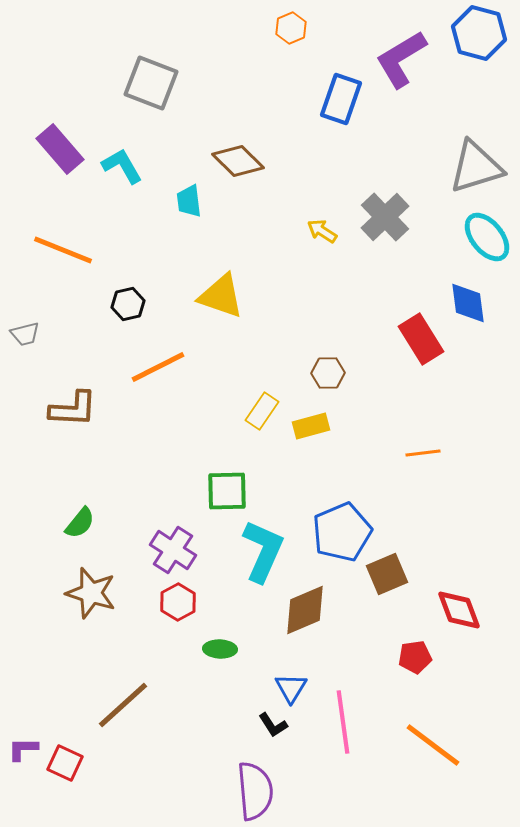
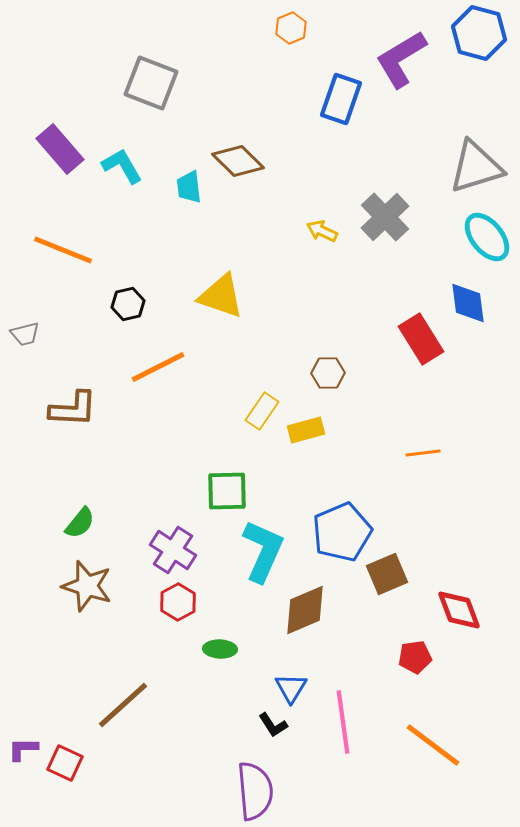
cyan trapezoid at (189, 201): moved 14 px up
yellow arrow at (322, 231): rotated 8 degrees counterclockwise
yellow rectangle at (311, 426): moved 5 px left, 4 px down
brown star at (91, 593): moved 4 px left, 7 px up
